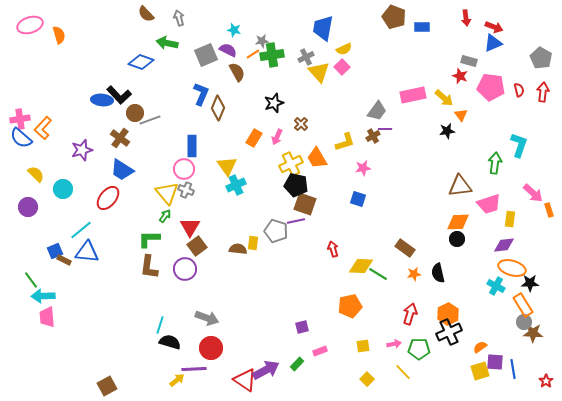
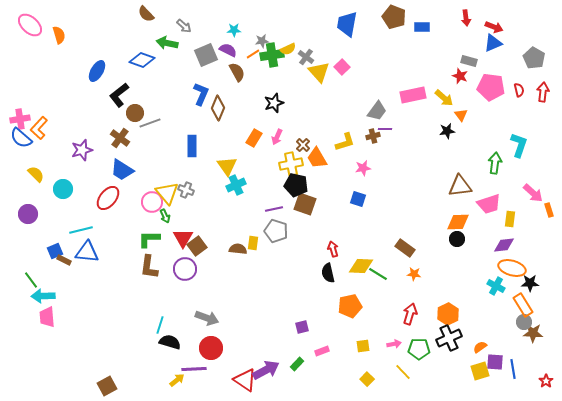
gray arrow at (179, 18): moved 5 px right, 8 px down; rotated 147 degrees clockwise
pink ellipse at (30, 25): rotated 60 degrees clockwise
blue trapezoid at (323, 28): moved 24 px right, 4 px up
cyan star at (234, 30): rotated 16 degrees counterclockwise
yellow semicircle at (344, 49): moved 56 px left
gray cross at (306, 57): rotated 28 degrees counterclockwise
gray pentagon at (541, 58): moved 7 px left
blue diamond at (141, 62): moved 1 px right, 2 px up
black L-shape at (119, 95): rotated 95 degrees clockwise
blue ellipse at (102, 100): moved 5 px left, 29 px up; rotated 65 degrees counterclockwise
gray line at (150, 120): moved 3 px down
brown cross at (301, 124): moved 2 px right, 21 px down
orange L-shape at (43, 128): moved 4 px left
brown cross at (373, 136): rotated 16 degrees clockwise
yellow cross at (291, 164): rotated 15 degrees clockwise
pink circle at (184, 169): moved 32 px left, 33 px down
purple circle at (28, 207): moved 7 px down
green arrow at (165, 216): rotated 120 degrees clockwise
purple line at (296, 221): moved 22 px left, 12 px up
red triangle at (190, 227): moved 7 px left, 11 px down
cyan line at (81, 230): rotated 25 degrees clockwise
black semicircle at (438, 273): moved 110 px left
orange star at (414, 274): rotated 16 degrees clockwise
black cross at (449, 332): moved 6 px down
pink rectangle at (320, 351): moved 2 px right
